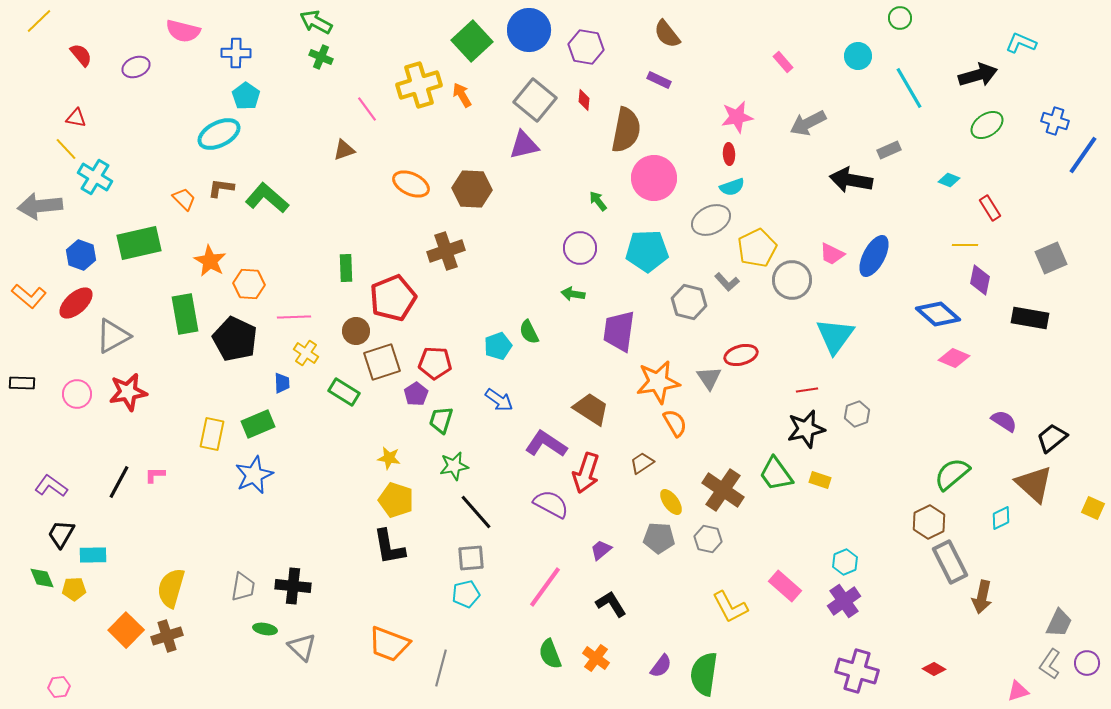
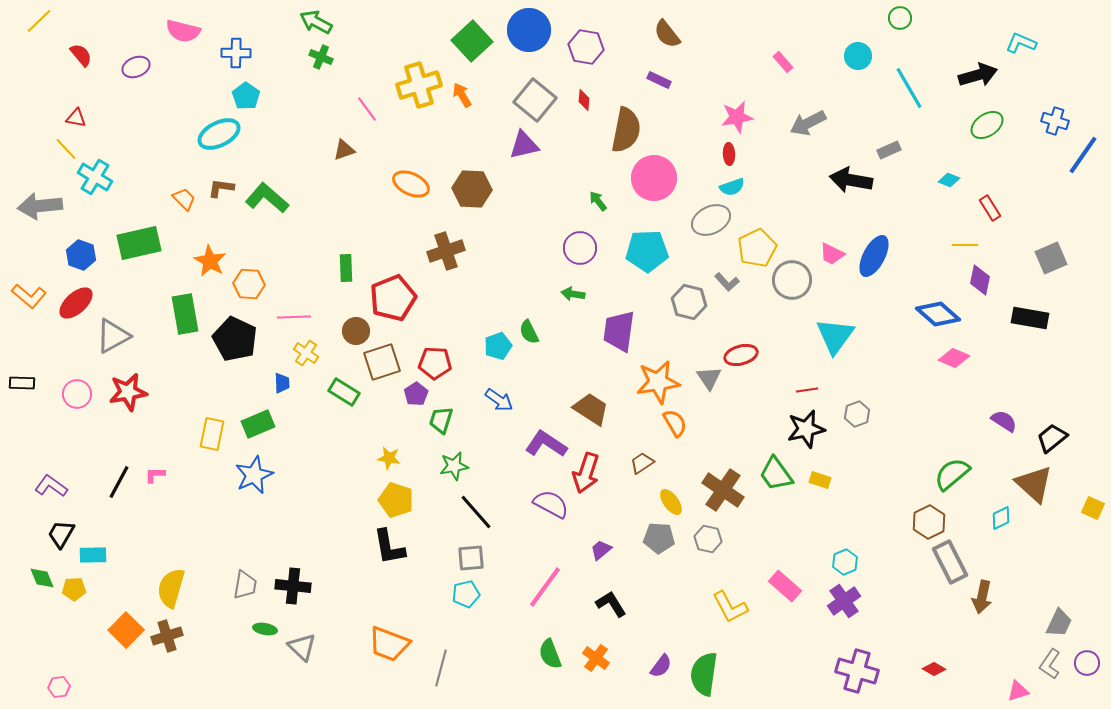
gray trapezoid at (243, 587): moved 2 px right, 2 px up
